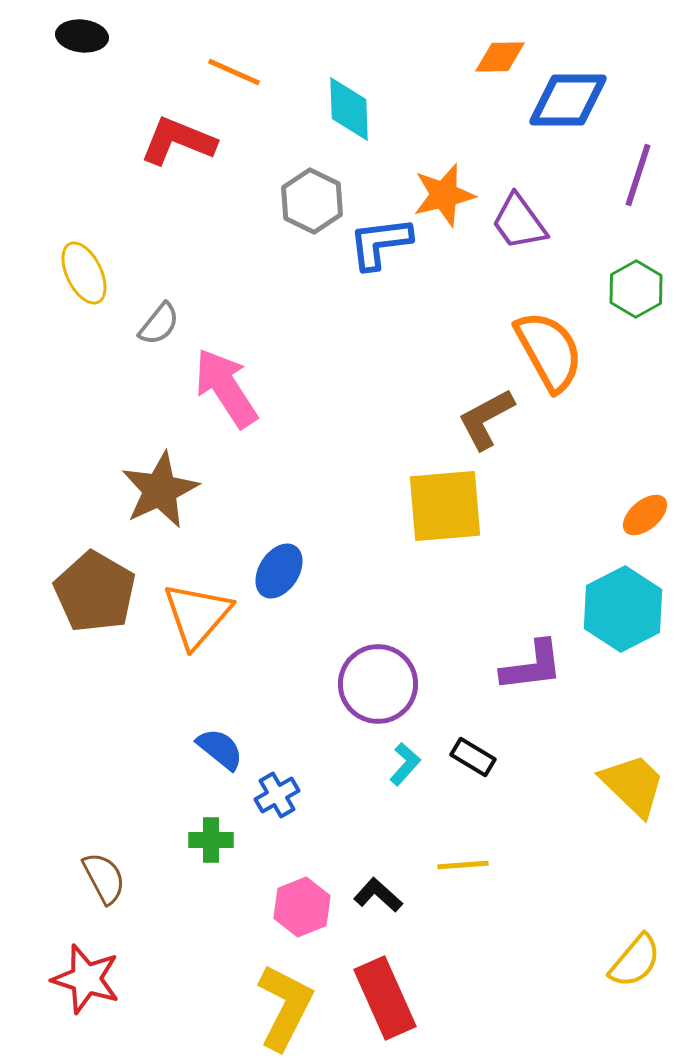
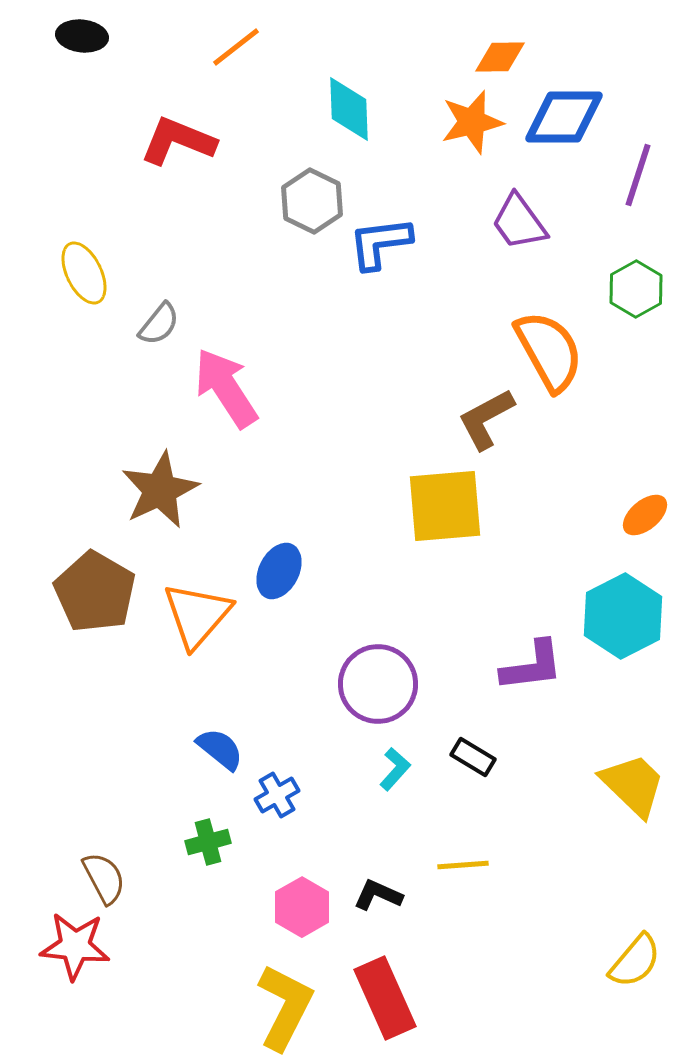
orange line: moved 2 px right, 25 px up; rotated 62 degrees counterclockwise
blue diamond: moved 4 px left, 17 px down
orange star: moved 28 px right, 73 px up
blue ellipse: rotated 6 degrees counterclockwise
cyan hexagon: moved 7 px down
cyan L-shape: moved 10 px left, 5 px down
green cross: moved 3 px left, 2 px down; rotated 15 degrees counterclockwise
black L-shape: rotated 18 degrees counterclockwise
pink hexagon: rotated 8 degrees counterclockwise
red star: moved 11 px left, 33 px up; rotated 12 degrees counterclockwise
